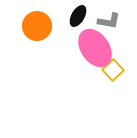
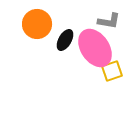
black ellipse: moved 13 px left, 24 px down
orange circle: moved 2 px up
yellow square: moved 1 px left, 1 px down; rotated 25 degrees clockwise
